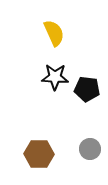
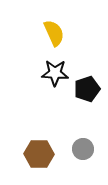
black star: moved 4 px up
black pentagon: rotated 25 degrees counterclockwise
gray circle: moved 7 px left
